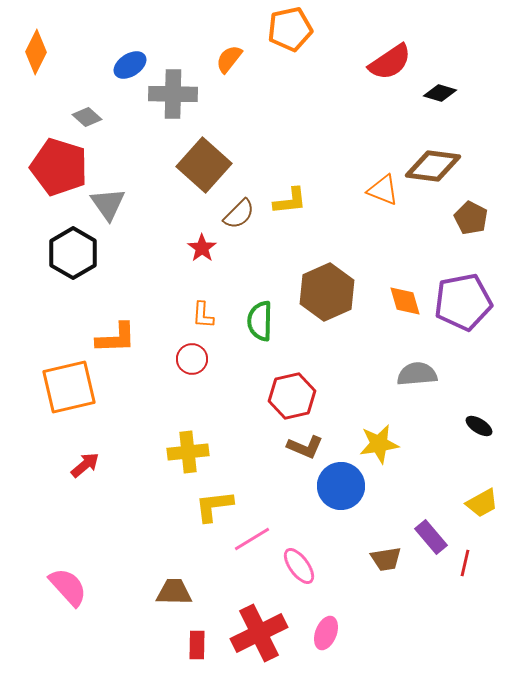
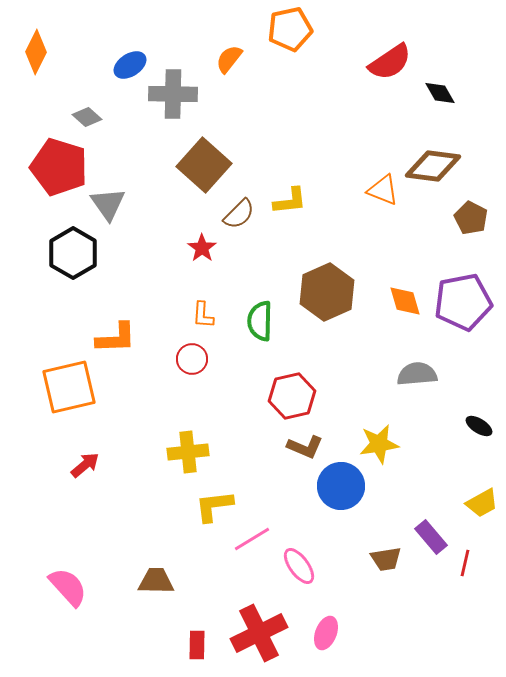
black diamond at (440, 93): rotated 44 degrees clockwise
brown trapezoid at (174, 592): moved 18 px left, 11 px up
